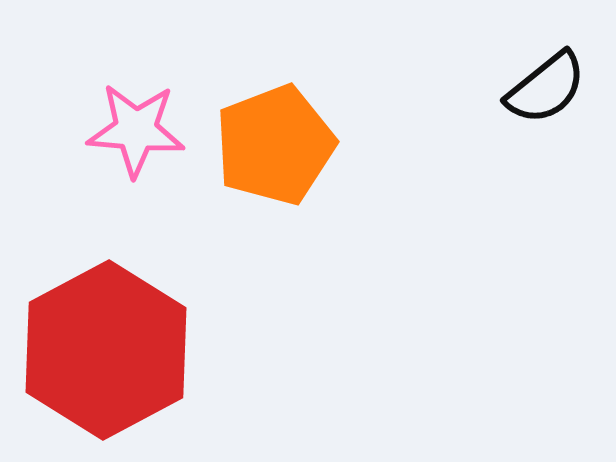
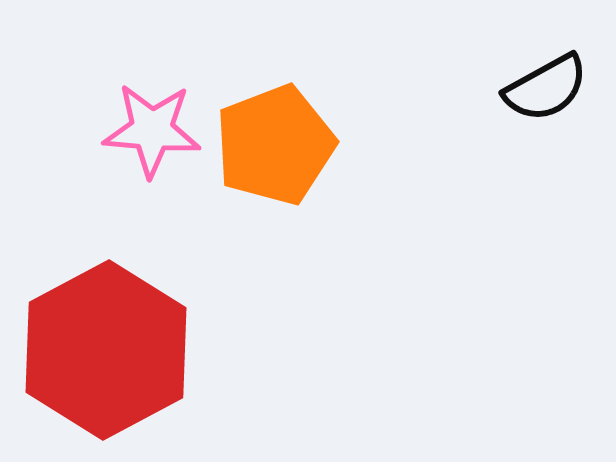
black semicircle: rotated 10 degrees clockwise
pink star: moved 16 px right
